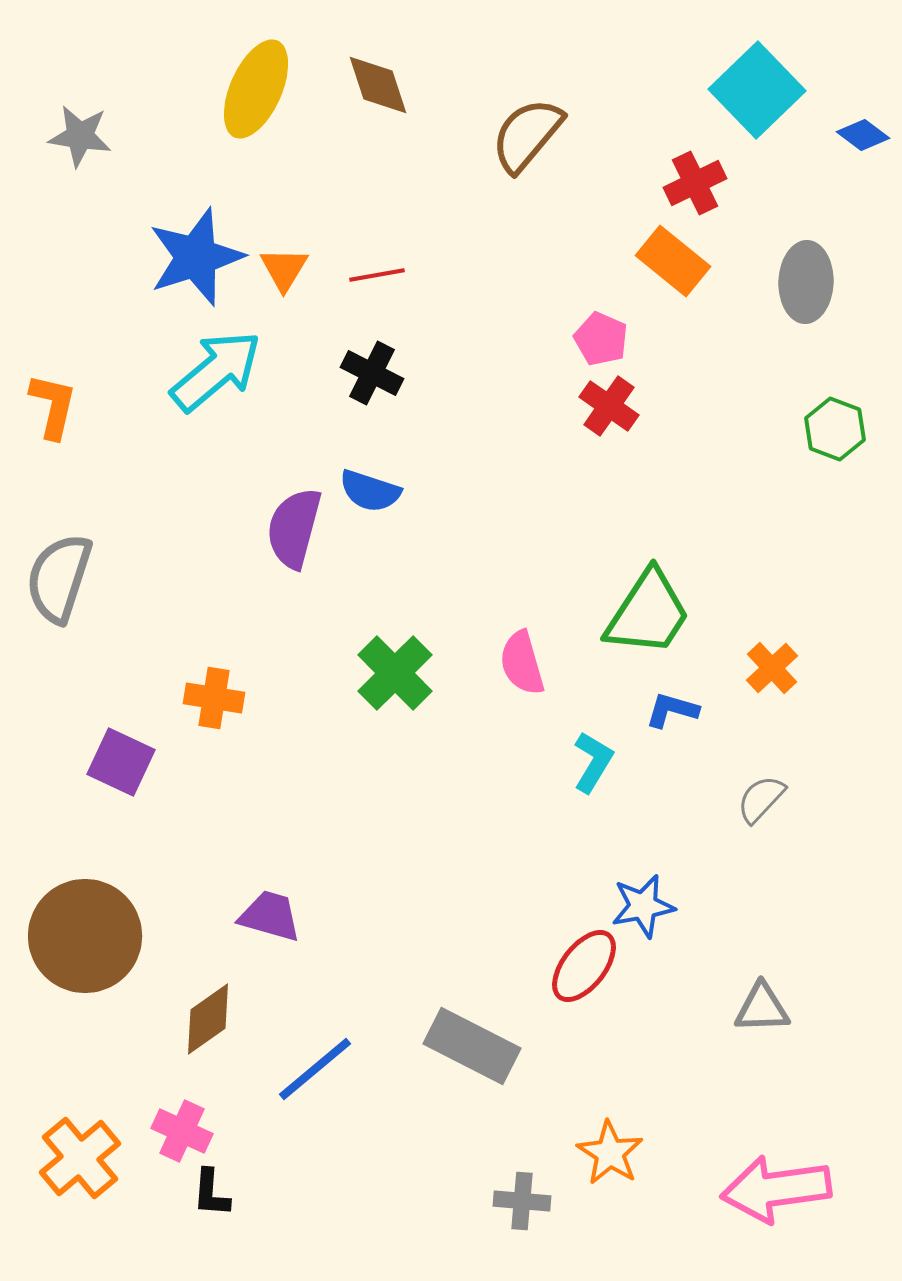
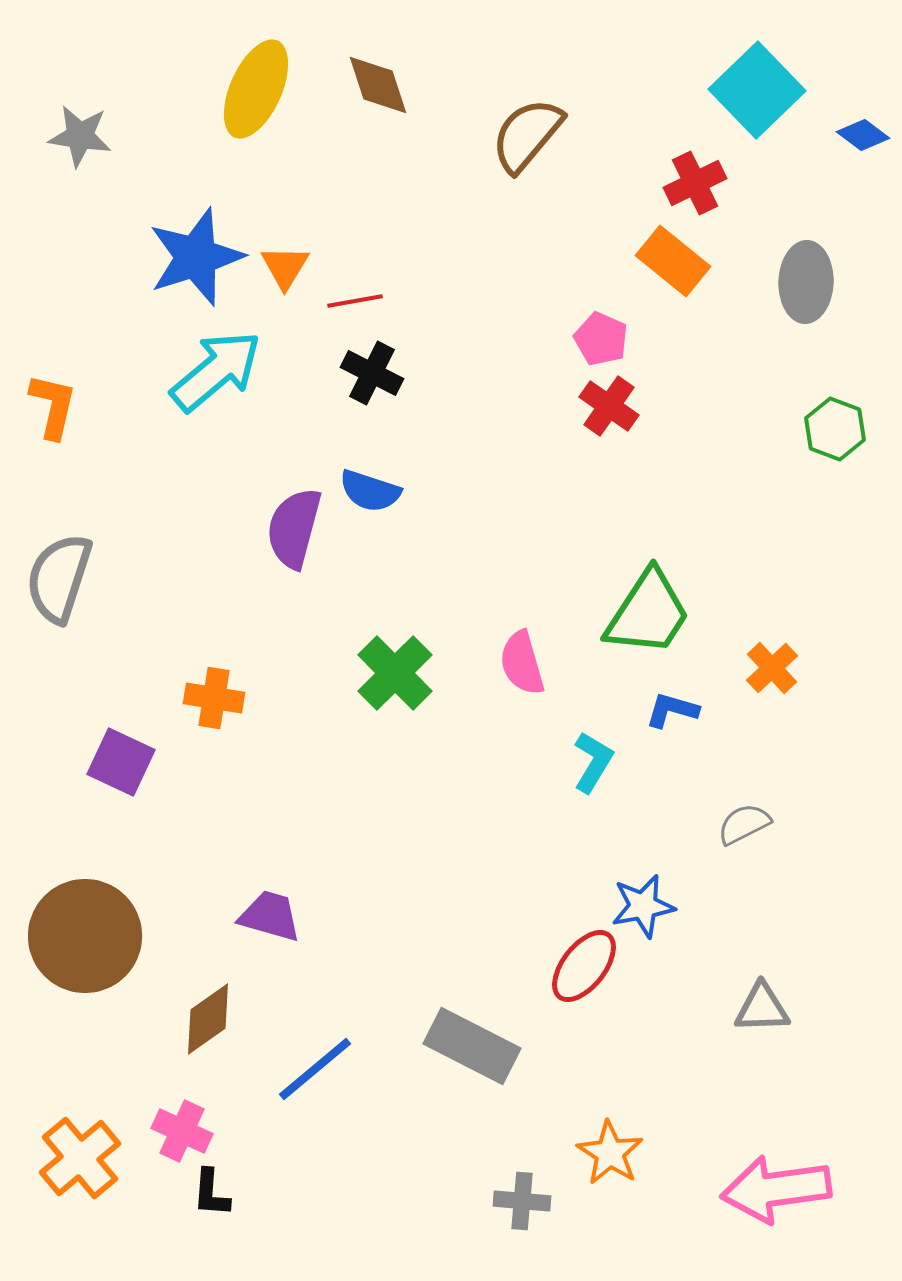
orange triangle at (284, 269): moved 1 px right, 2 px up
red line at (377, 275): moved 22 px left, 26 px down
gray semicircle at (761, 799): moved 17 px left, 25 px down; rotated 20 degrees clockwise
